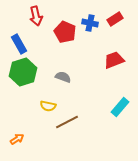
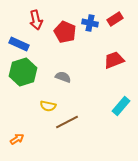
red arrow: moved 4 px down
blue rectangle: rotated 36 degrees counterclockwise
cyan rectangle: moved 1 px right, 1 px up
